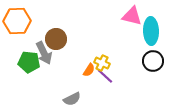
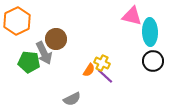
orange hexagon: rotated 24 degrees counterclockwise
cyan ellipse: moved 1 px left, 1 px down
